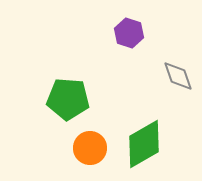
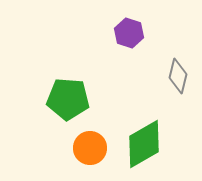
gray diamond: rotated 32 degrees clockwise
